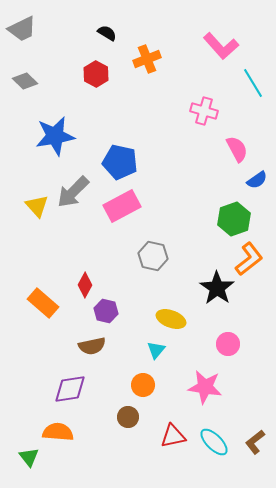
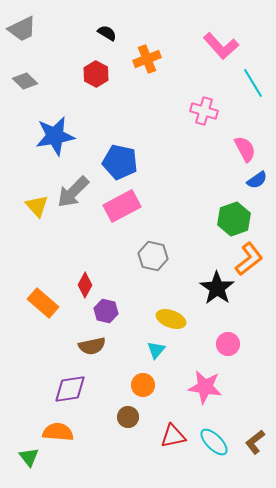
pink semicircle: moved 8 px right
